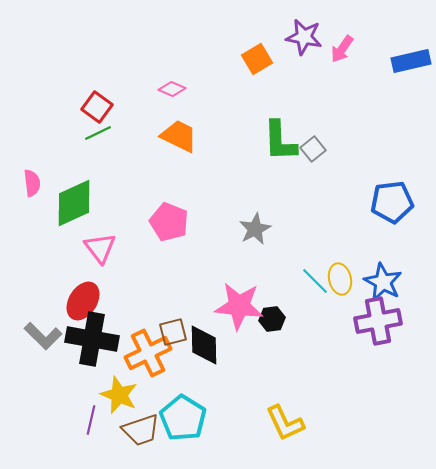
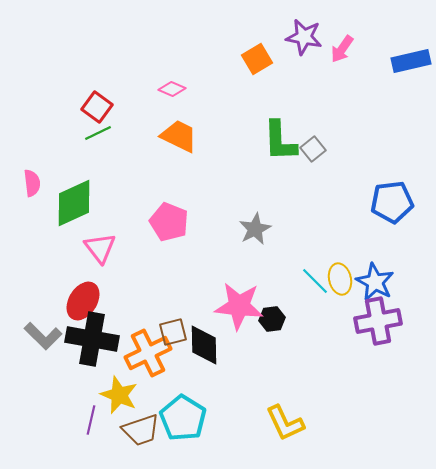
blue star: moved 8 px left
